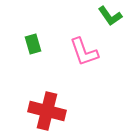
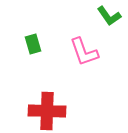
green L-shape: moved 1 px left
red cross: rotated 12 degrees counterclockwise
